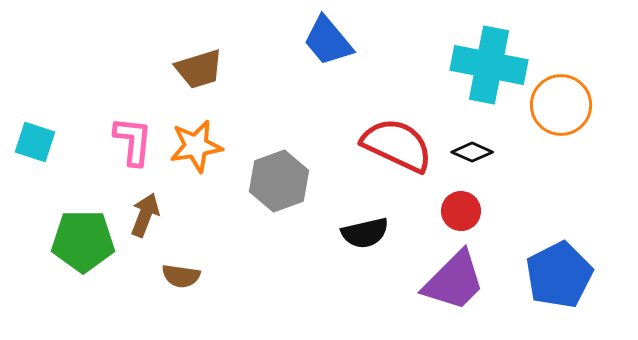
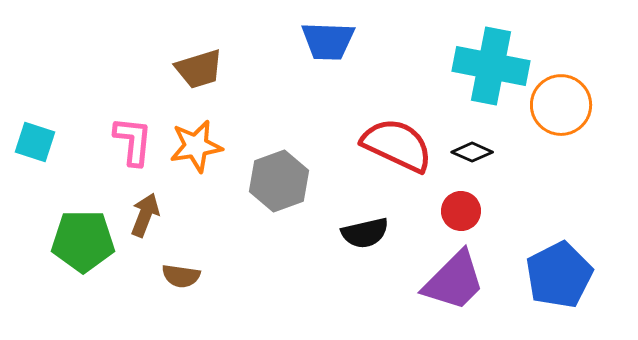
blue trapezoid: rotated 48 degrees counterclockwise
cyan cross: moved 2 px right, 1 px down
